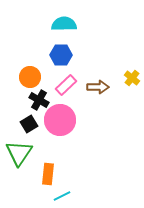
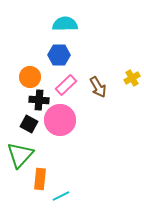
cyan semicircle: moved 1 px right
blue hexagon: moved 2 px left
yellow cross: rotated 21 degrees clockwise
brown arrow: rotated 60 degrees clockwise
black cross: rotated 24 degrees counterclockwise
black square: rotated 30 degrees counterclockwise
green triangle: moved 1 px right, 2 px down; rotated 8 degrees clockwise
orange rectangle: moved 8 px left, 5 px down
cyan line: moved 1 px left
